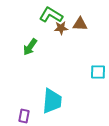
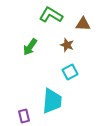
brown triangle: moved 3 px right
brown star: moved 6 px right, 17 px down; rotated 24 degrees clockwise
cyan square: moved 28 px left; rotated 28 degrees counterclockwise
purple rectangle: rotated 24 degrees counterclockwise
